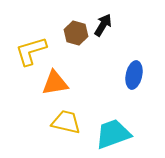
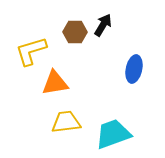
brown hexagon: moved 1 px left, 1 px up; rotated 15 degrees counterclockwise
blue ellipse: moved 6 px up
yellow trapezoid: rotated 20 degrees counterclockwise
